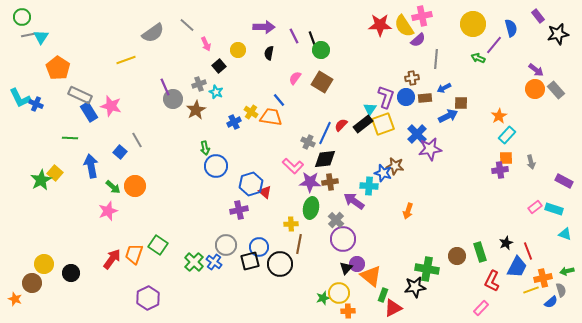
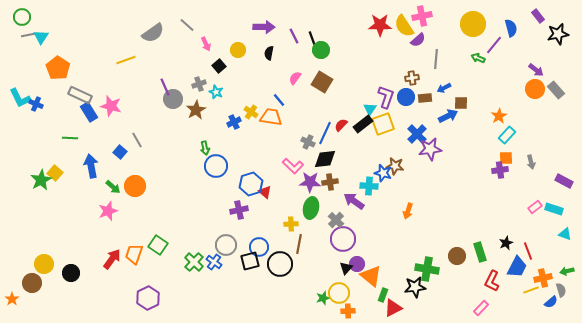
orange star at (15, 299): moved 3 px left; rotated 16 degrees clockwise
